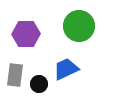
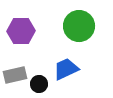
purple hexagon: moved 5 px left, 3 px up
gray rectangle: rotated 70 degrees clockwise
